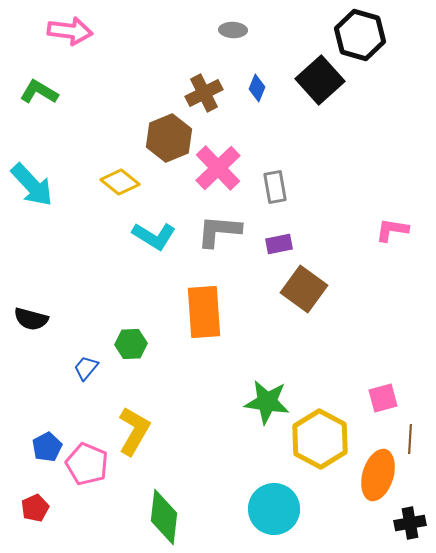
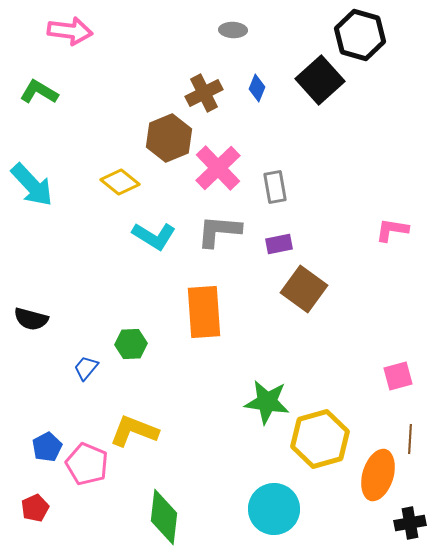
pink square: moved 15 px right, 22 px up
yellow L-shape: rotated 99 degrees counterclockwise
yellow hexagon: rotated 16 degrees clockwise
